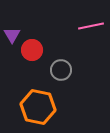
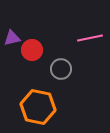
pink line: moved 1 px left, 12 px down
purple triangle: moved 3 px down; rotated 48 degrees clockwise
gray circle: moved 1 px up
